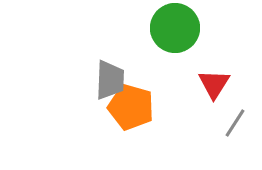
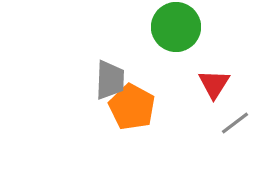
green circle: moved 1 px right, 1 px up
orange pentagon: moved 1 px right; rotated 12 degrees clockwise
gray line: rotated 20 degrees clockwise
